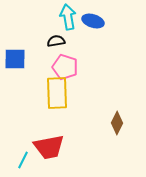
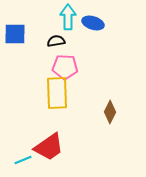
cyan arrow: rotated 10 degrees clockwise
blue ellipse: moved 2 px down
blue square: moved 25 px up
pink pentagon: rotated 15 degrees counterclockwise
brown diamond: moved 7 px left, 11 px up
red trapezoid: rotated 24 degrees counterclockwise
cyan line: rotated 42 degrees clockwise
